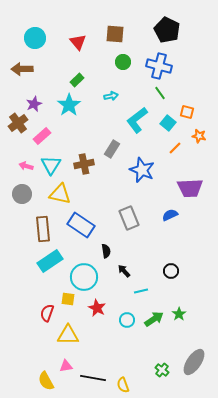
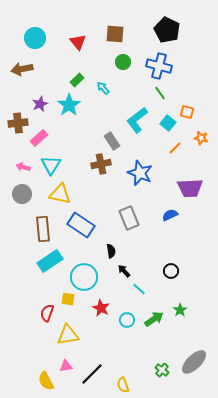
brown arrow at (22, 69): rotated 10 degrees counterclockwise
cyan arrow at (111, 96): moved 8 px left, 8 px up; rotated 120 degrees counterclockwise
purple star at (34, 104): moved 6 px right
brown cross at (18, 123): rotated 30 degrees clockwise
pink rectangle at (42, 136): moved 3 px left, 2 px down
orange star at (199, 136): moved 2 px right, 2 px down
gray rectangle at (112, 149): moved 8 px up; rotated 66 degrees counterclockwise
brown cross at (84, 164): moved 17 px right
pink arrow at (26, 166): moved 3 px left, 1 px down
blue star at (142, 170): moved 2 px left, 3 px down
black semicircle at (106, 251): moved 5 px right
cyan line at (141, 291): moved 2 px left, 2 px up; rotated 56 degrees clockwise
red star at (97, 308): moved 4 px right
green star at (179, 314): moved 1 px right, 4 px up
yellow triangle at (68, 335): rotated 10 degrees counterclockwise
gray ellipse at (194, 362): rotated 12 degrees clockwise
black line at (93, 378): moved 1 px left, 4 px up; rotated 55 degrees counterclockwise
